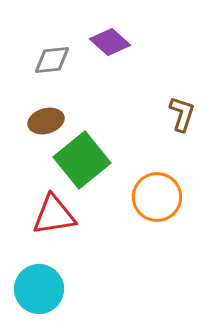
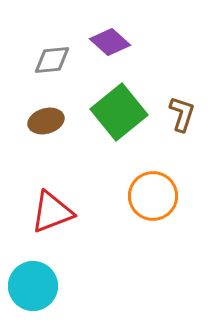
green square: moved 37 px right, 48 px up
orange circle: moved 4 px left, 1 px up
red triangle: moved 2 px left, 3 px up; rotated 12 degrees counterclockwise
cyan circle: moved 6 px left, 3 px up
